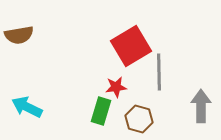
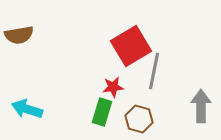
gray line: moved 5 px left, 1 px up; rotated 12 degrees clockwise
red star: moved 3 px left
cyan arrow: moved 2 px down; rotated 8 degrees counterclockwise
green rectangle: moved 1 px right, 1 px down
